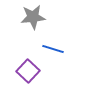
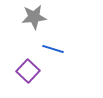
gray star: moved 1 px right
